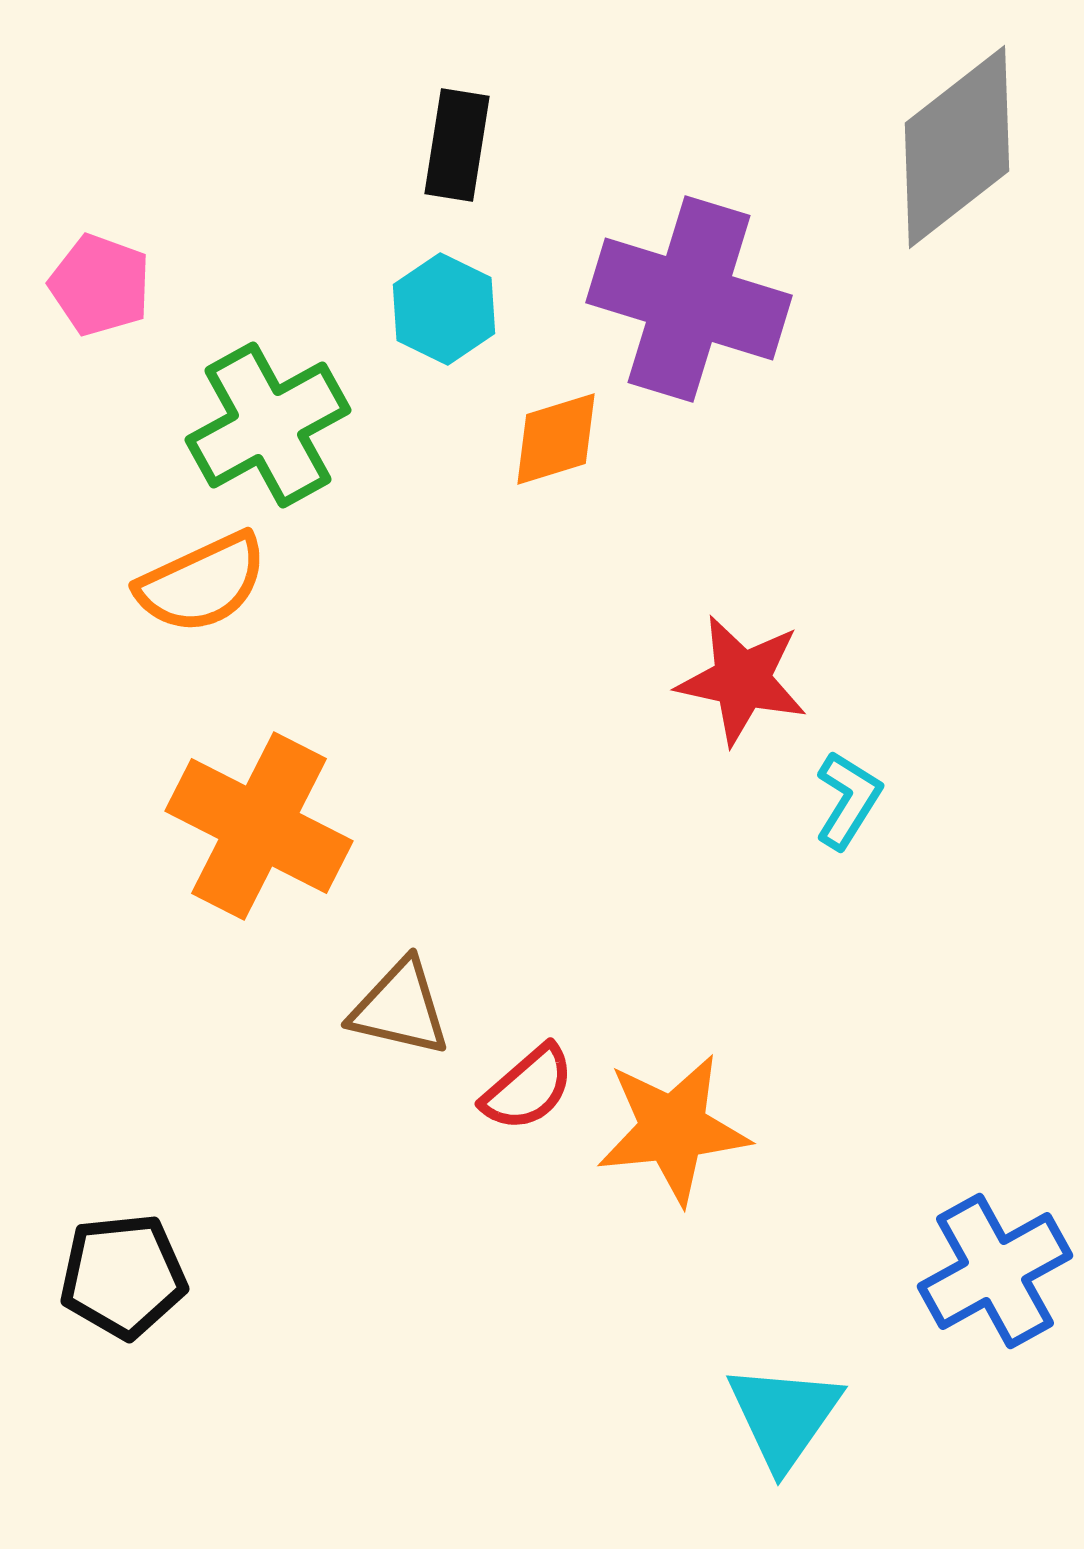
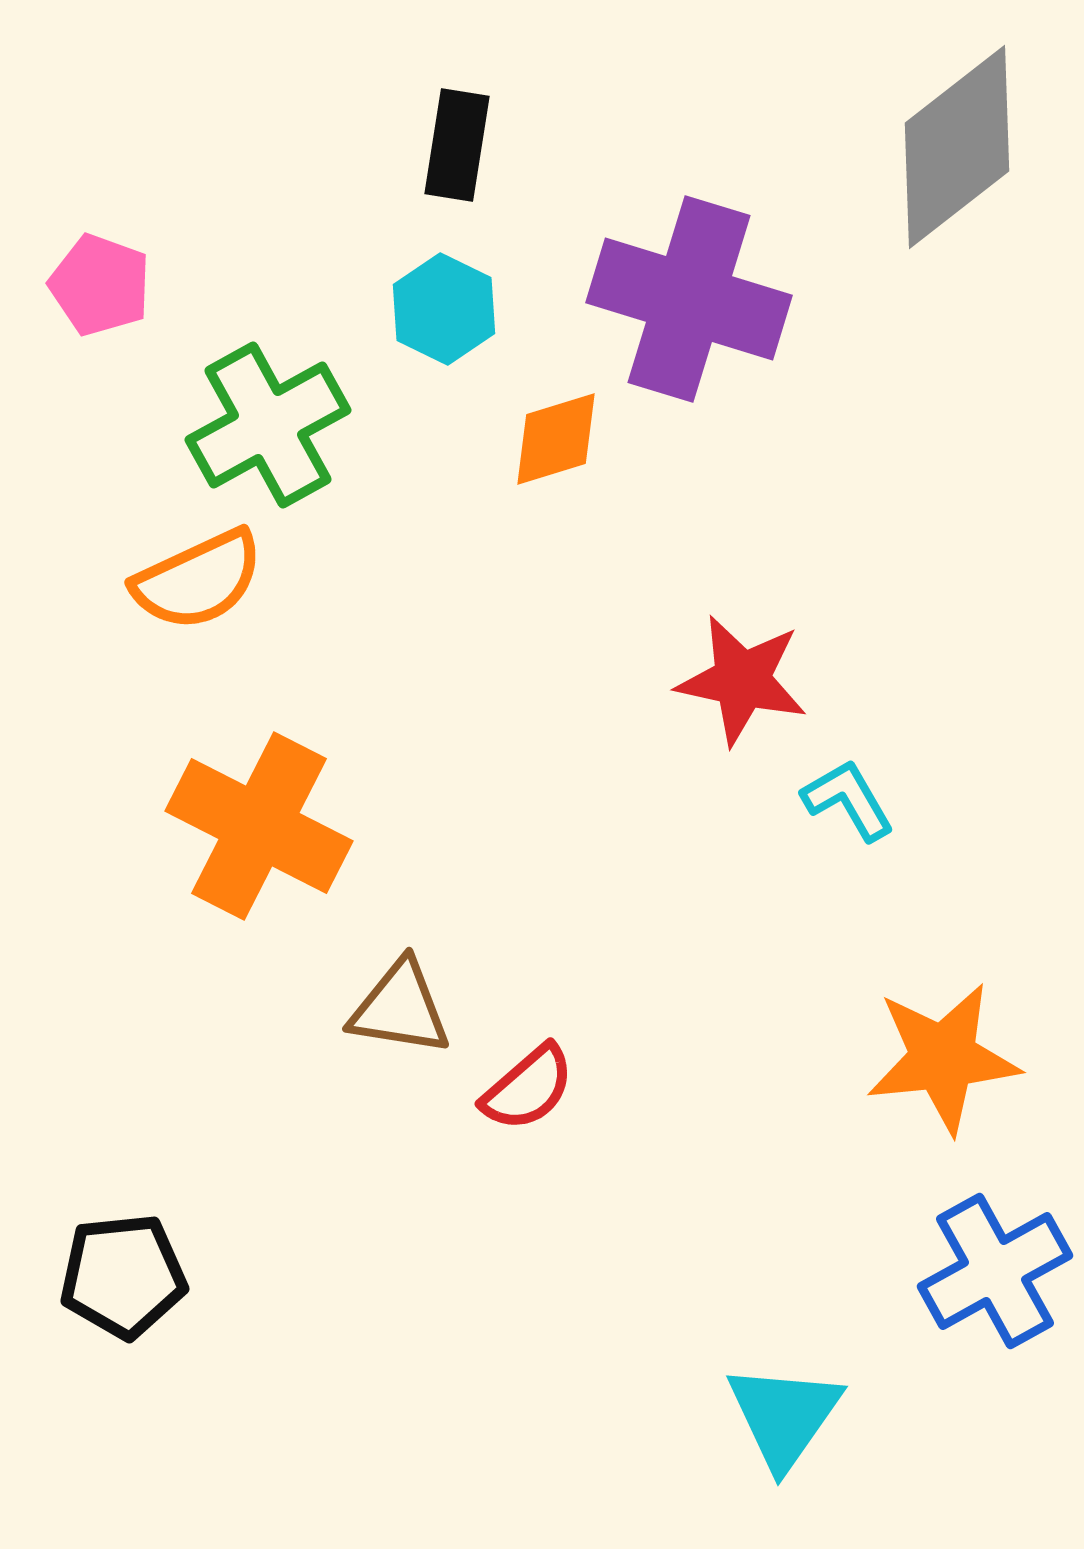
orange semicircle: moved 4 px left, 3 px up
cyan L-shape: rotated 62 degrees counterclockwise
brown triangle: rotated 4 degrees counterclockwise
orange star: moved 270 px right, 71 px up
